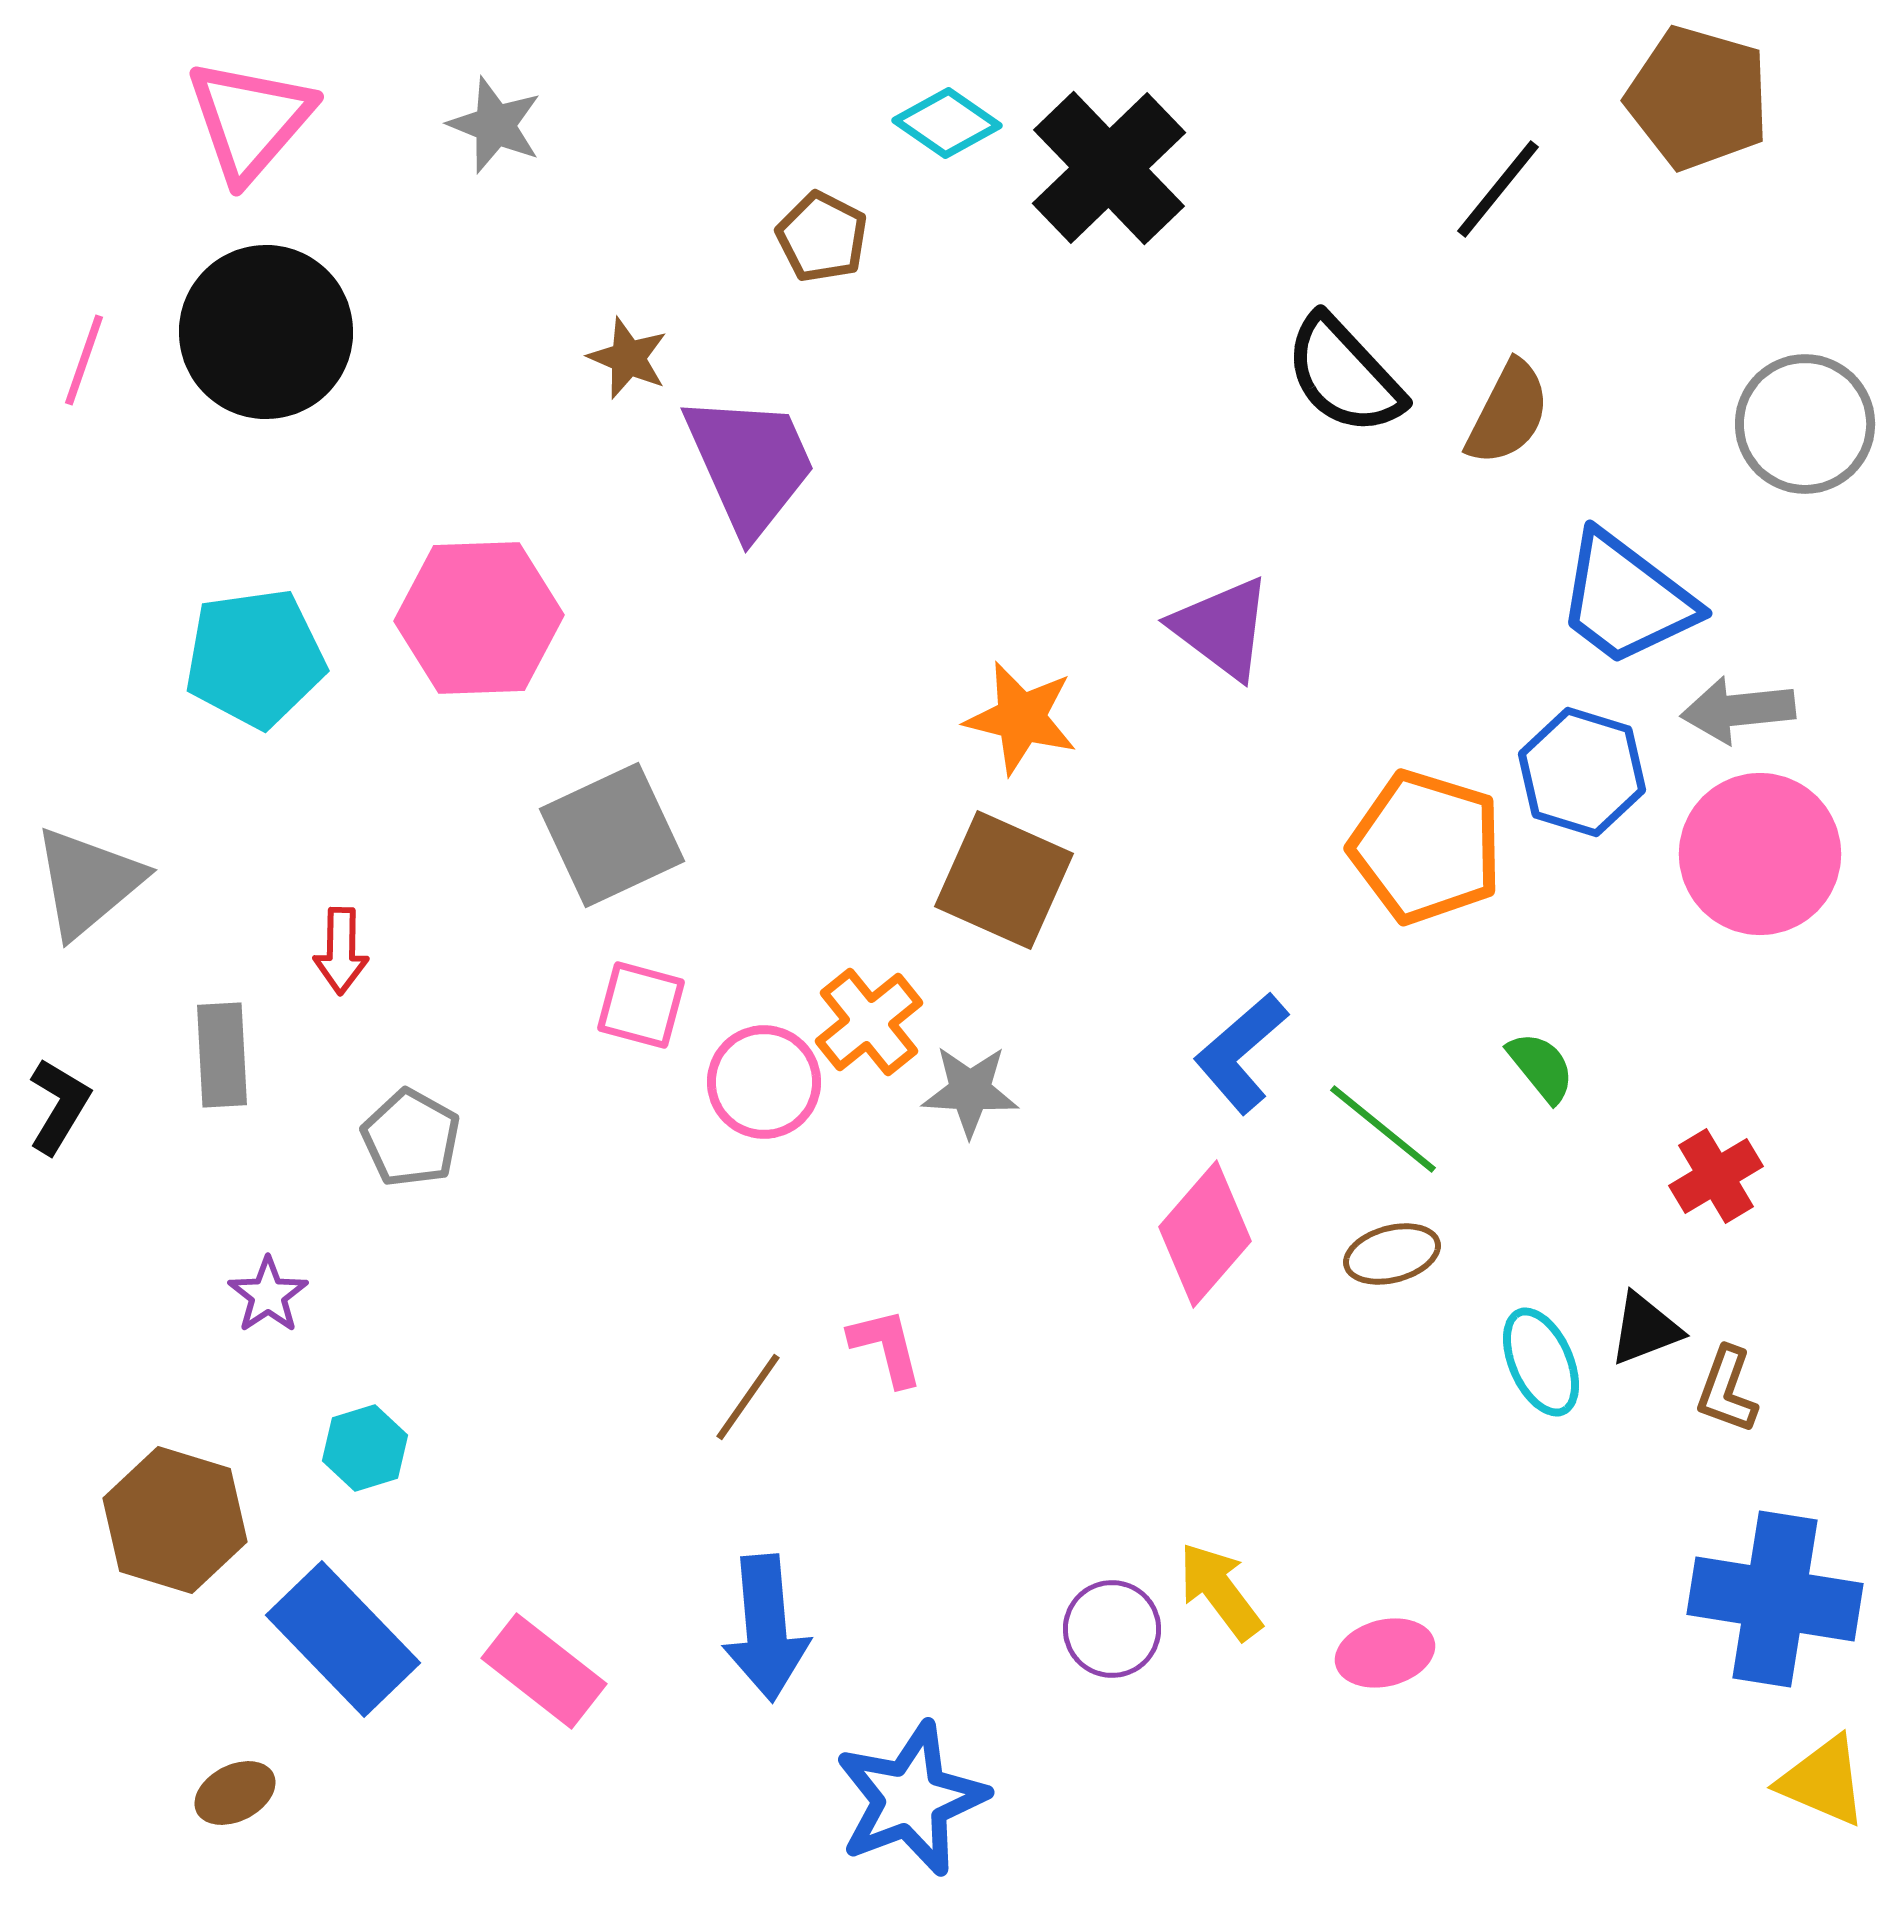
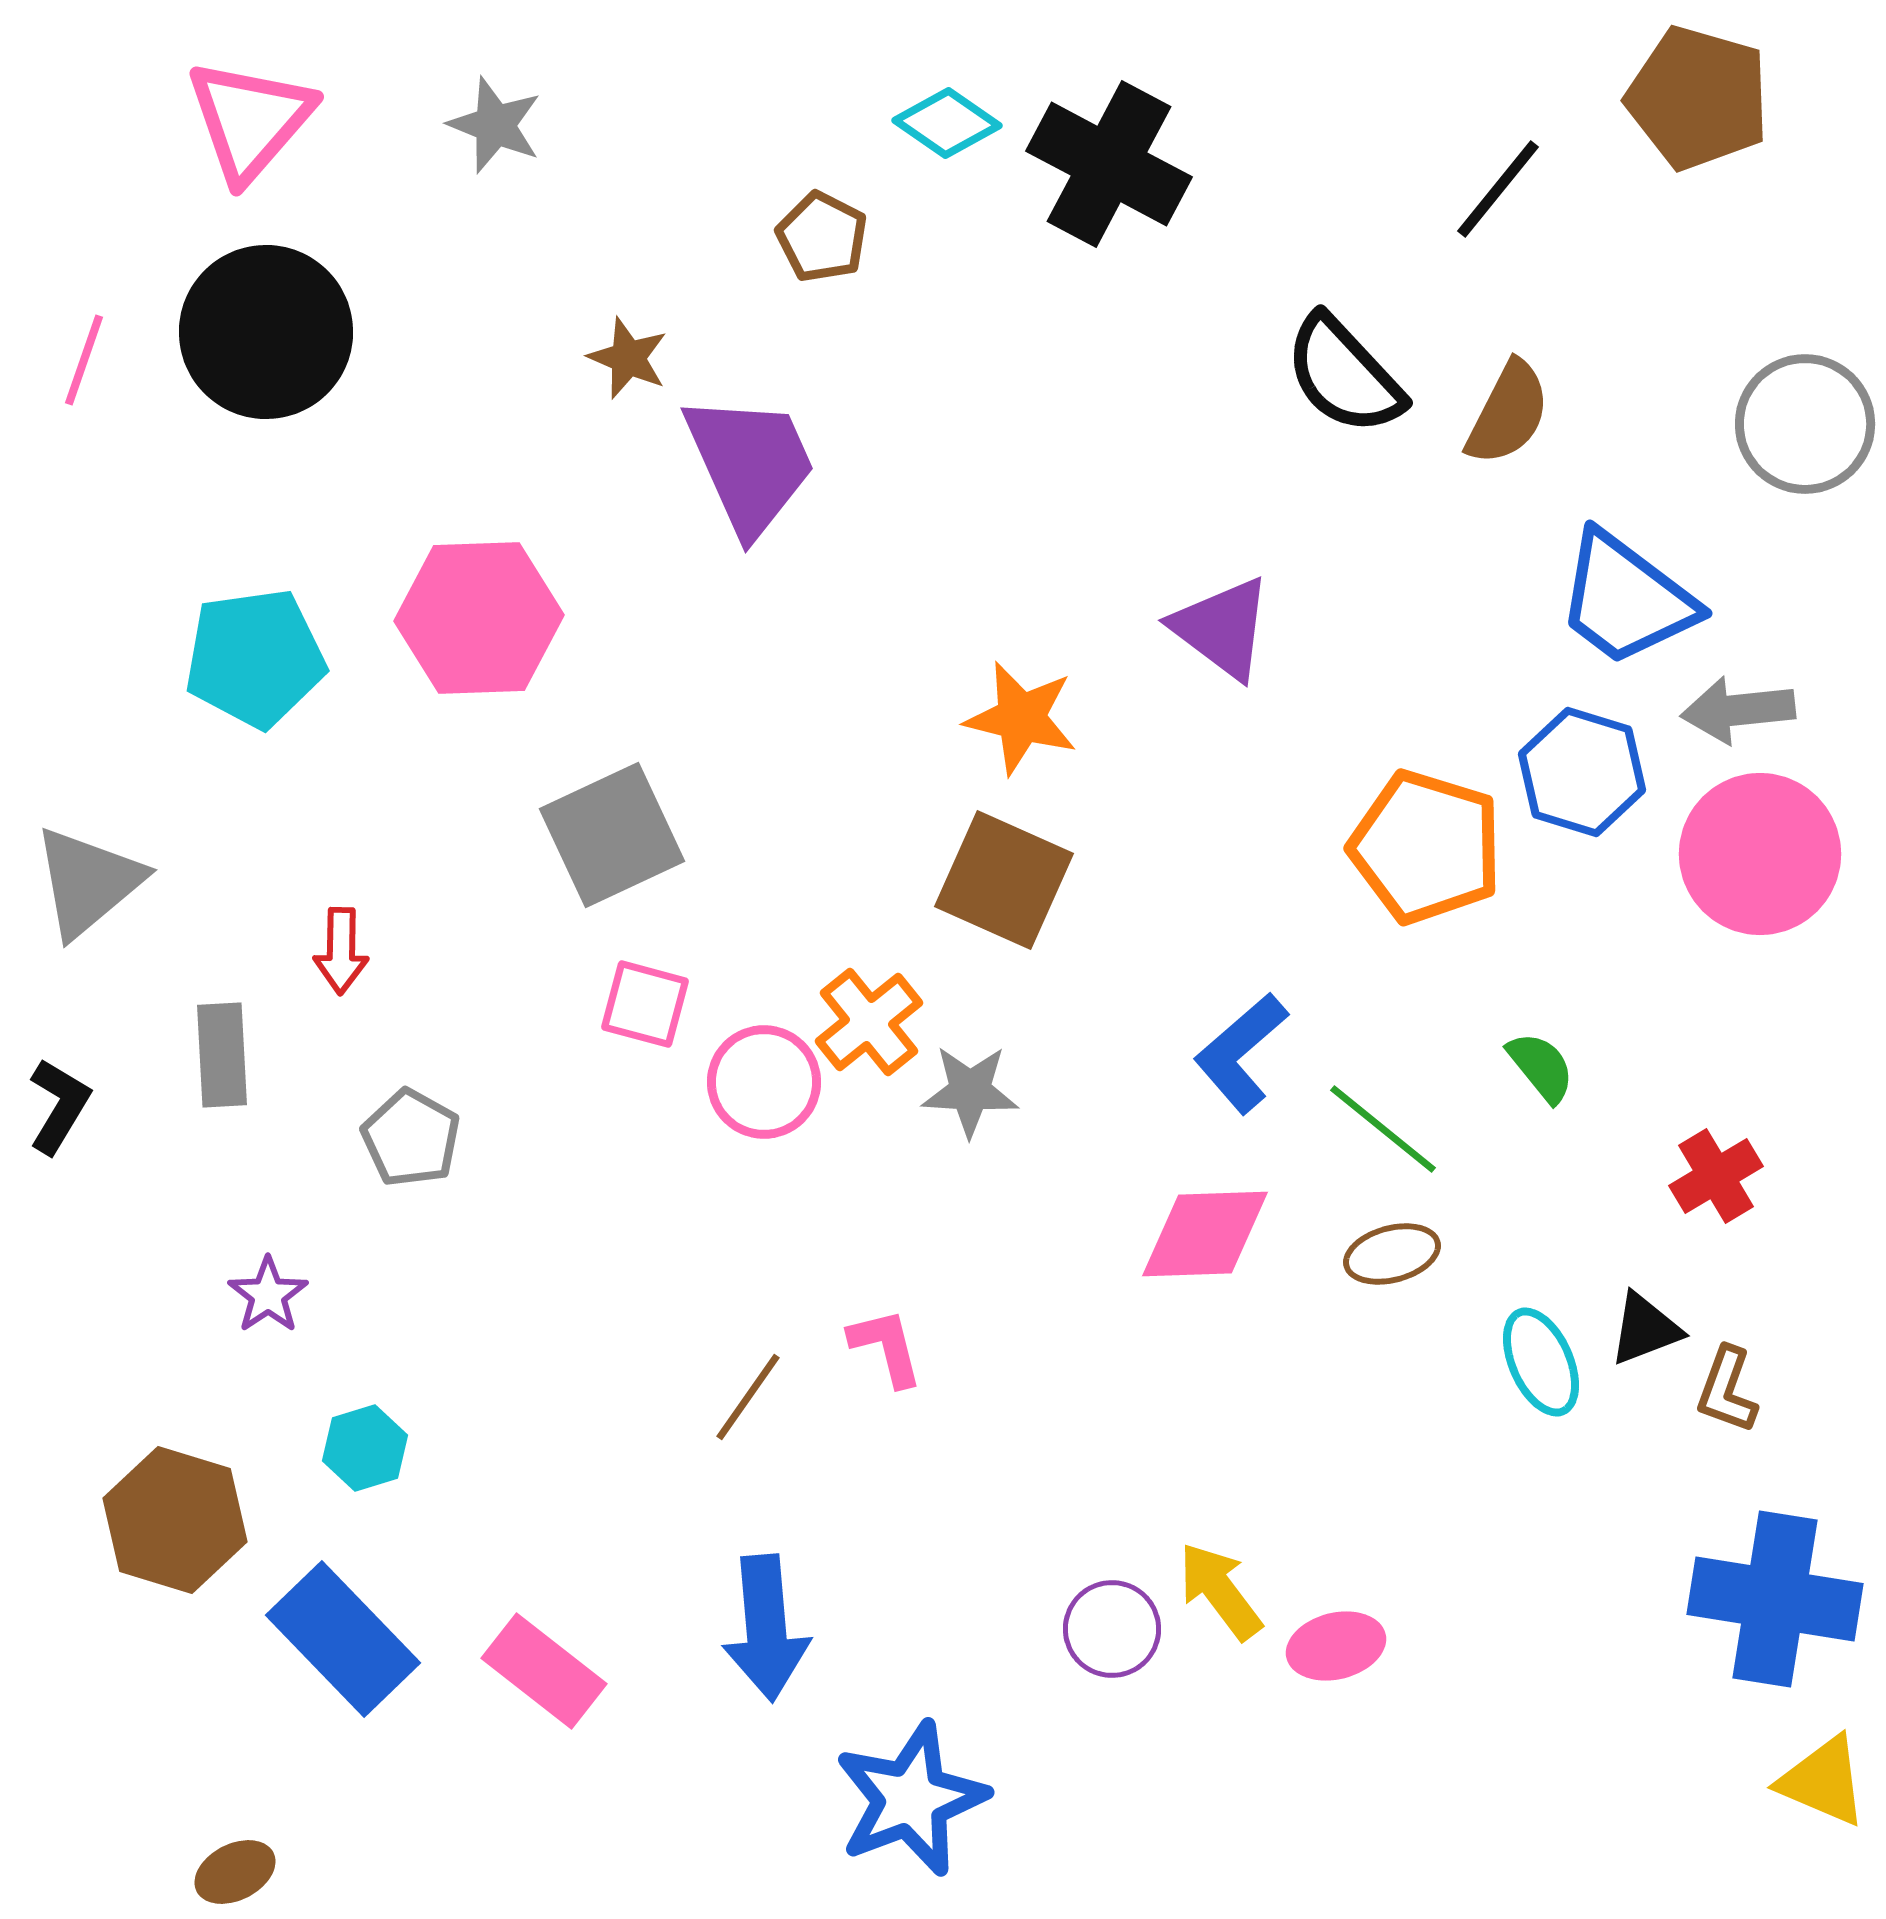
black cross at (1109, 168): moved 4 px up; rotated 18 degrees counterclockwise
pink square at (641, 1005): moved 4 px right, 1 px up
pink diamond at (1205, 1234): rotated 47 degrees clockwise
pink ellipse at (1385, 1653): moved 49 px left, 7 px up
brown ellipse at (235, 1793): moved 79 px down
